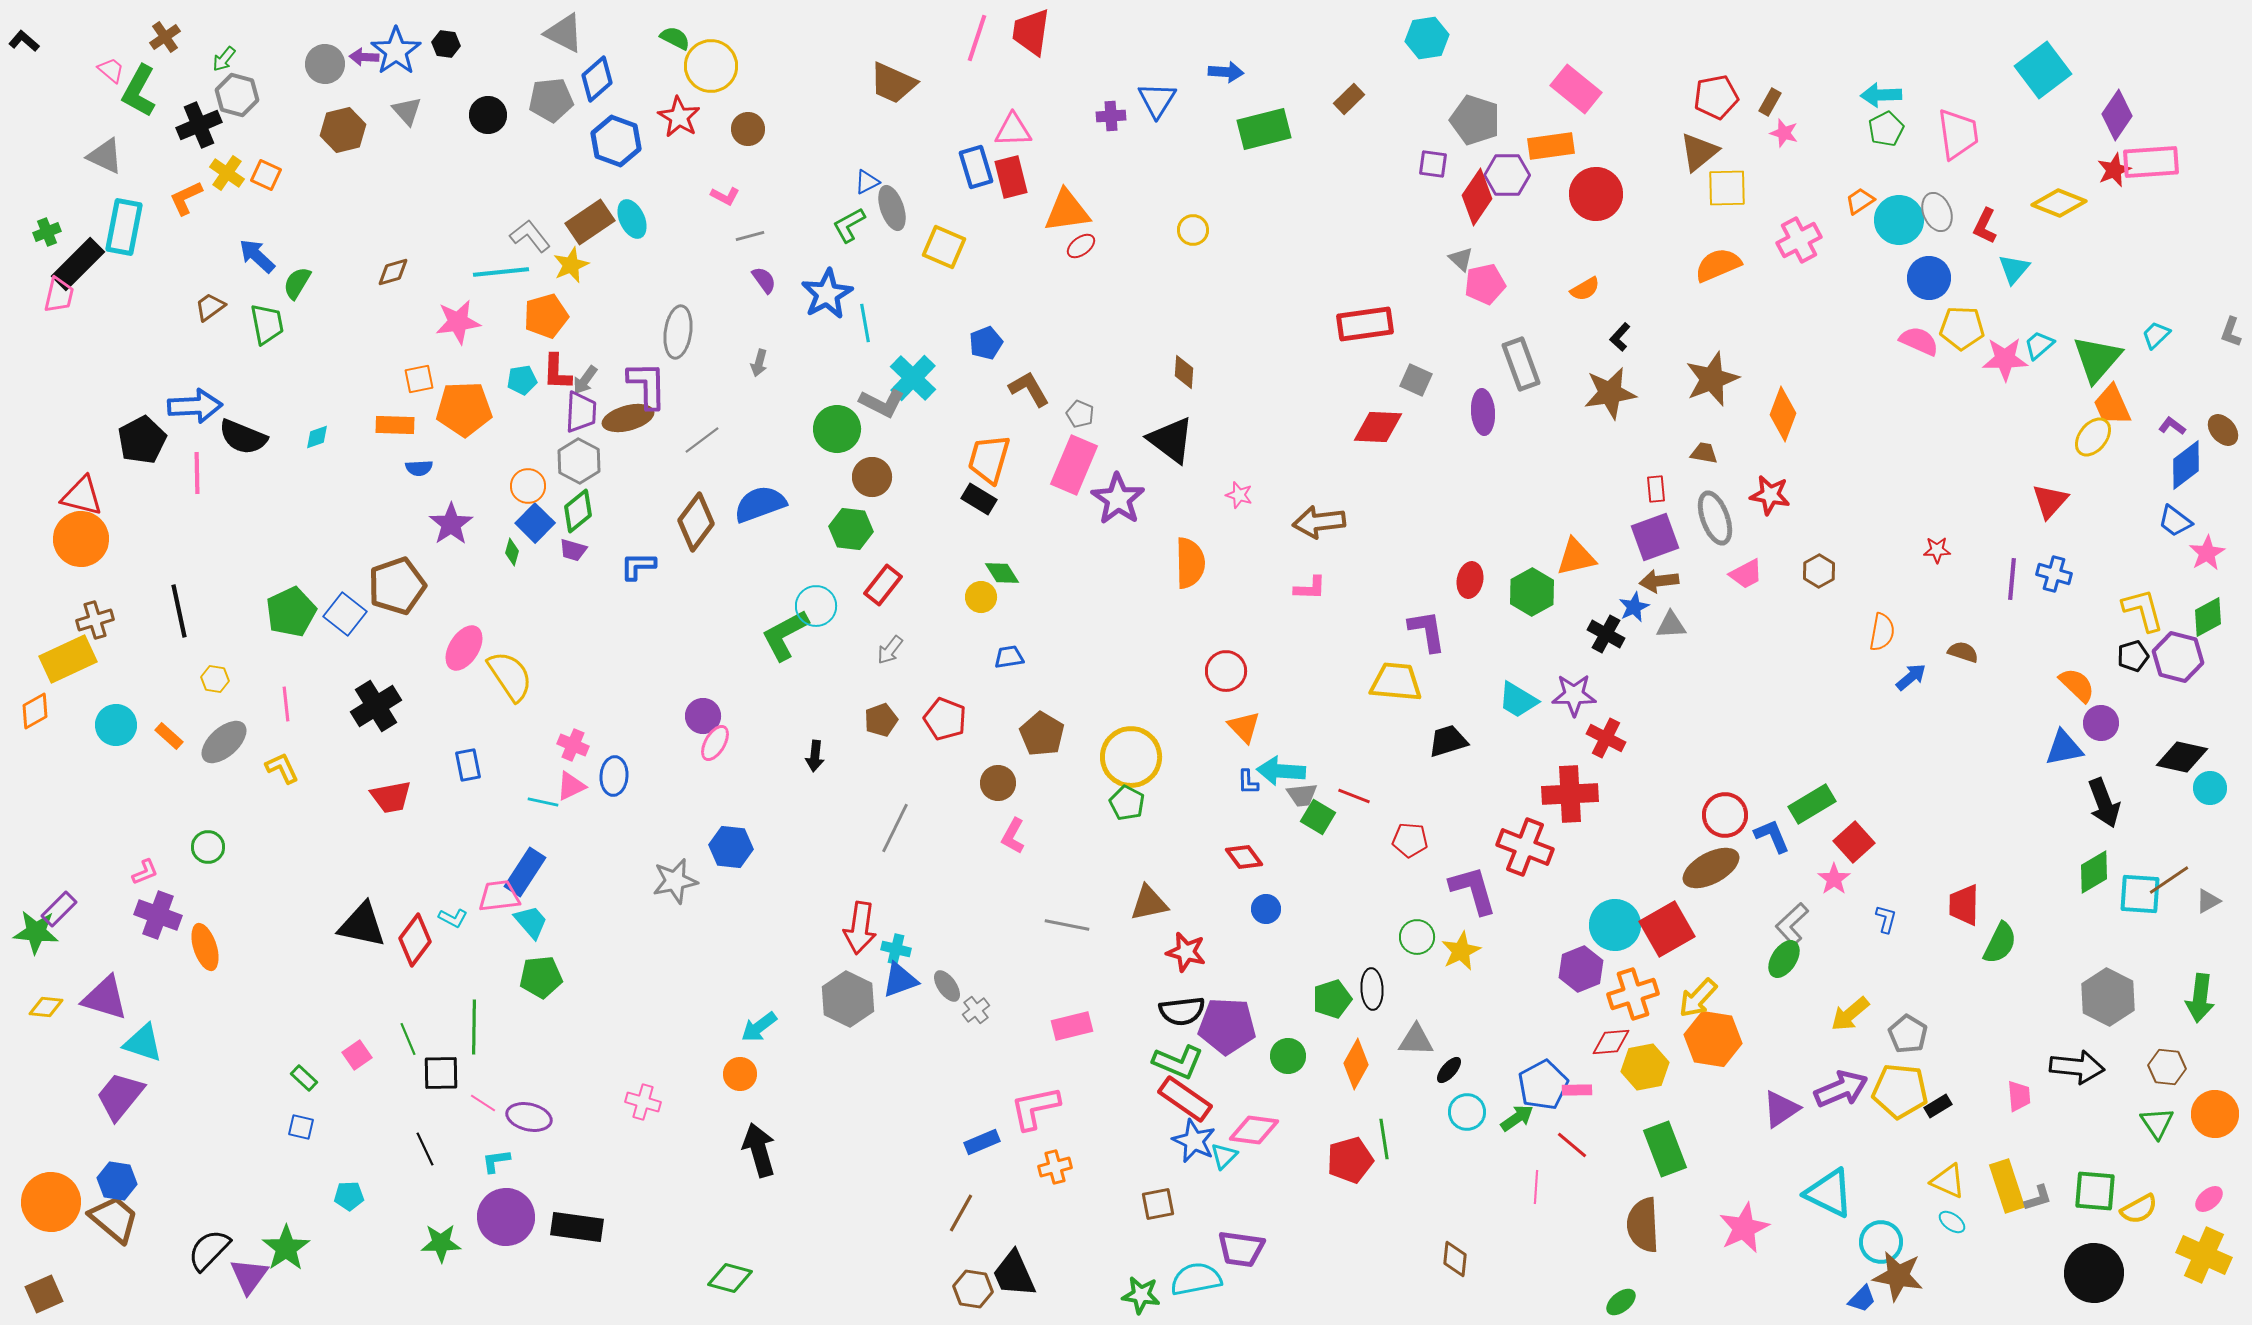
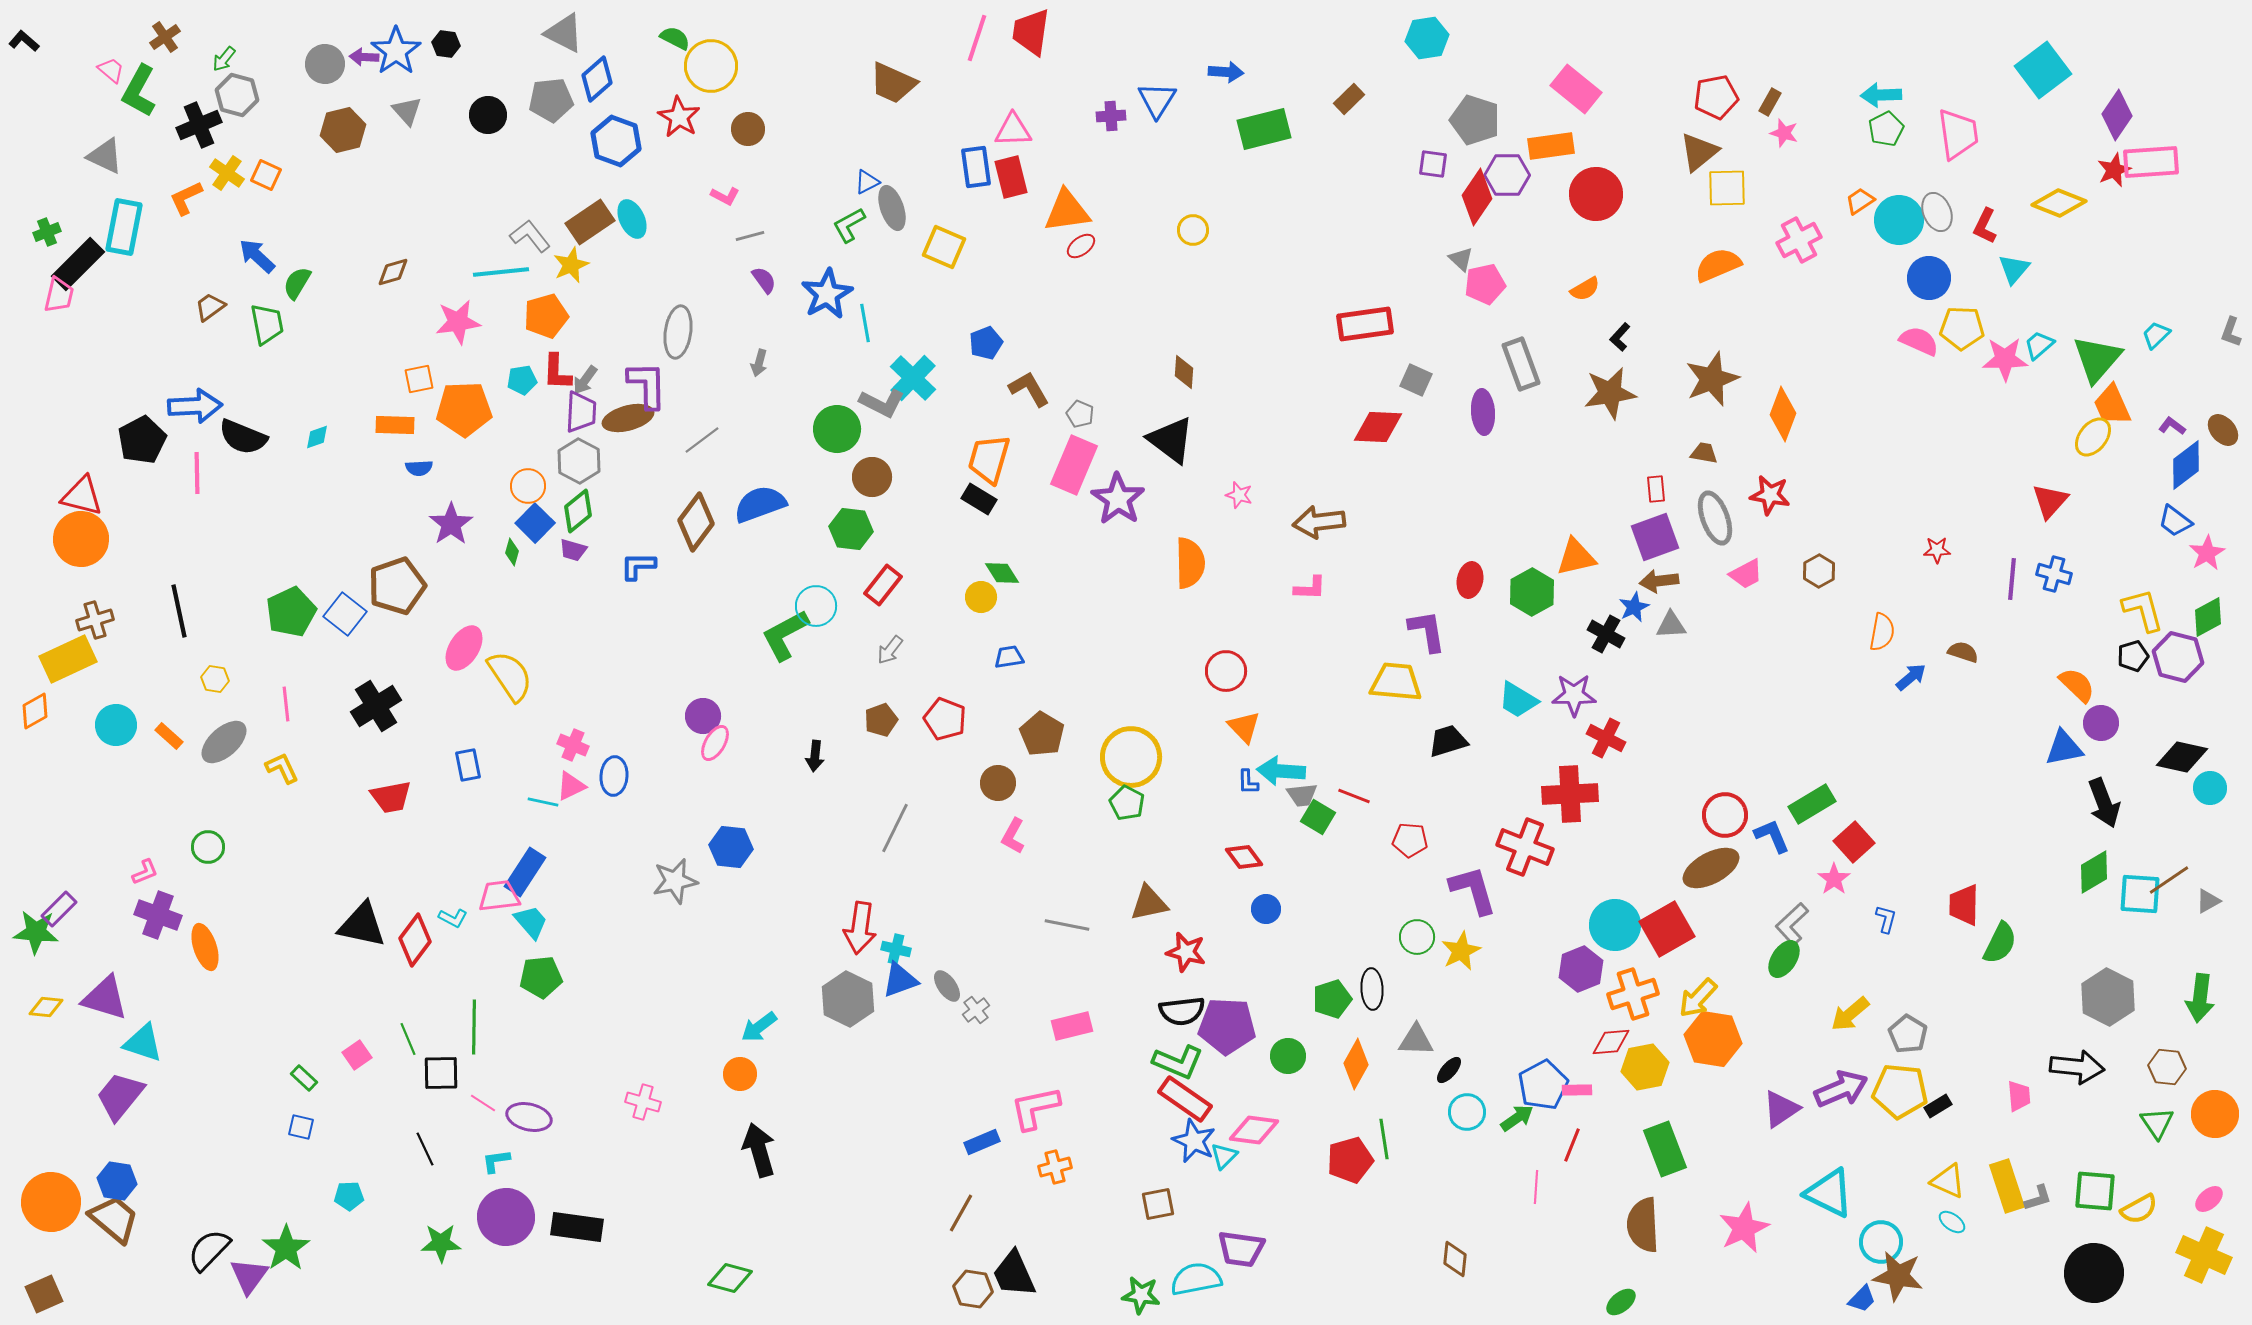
blue rectangle at (976, 167): rotated 9 degrees clockwise
red line at (1572, 1145): rotated 72 degrees clockwise
